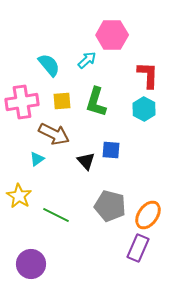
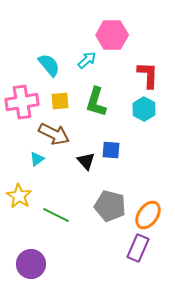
yellow square: moved 2 px left
